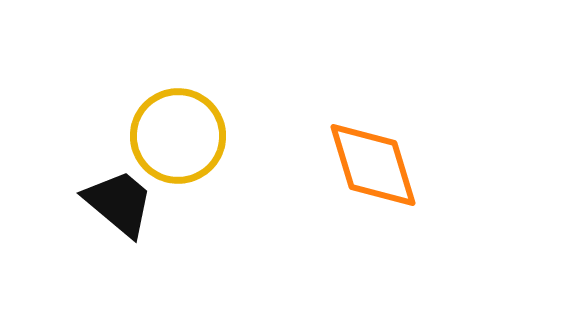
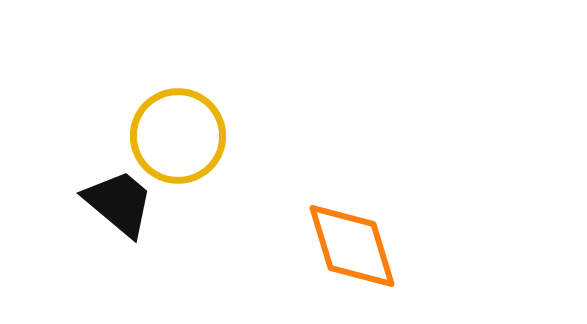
orange diamond: moved 21 px left, 81 px down
